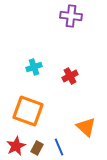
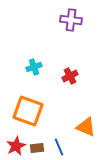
purple cross: moved 4 px down
orange triangle: rotated 20 degrees counterclockwise
brown rectangle: rotated 56 degrees clockwise
